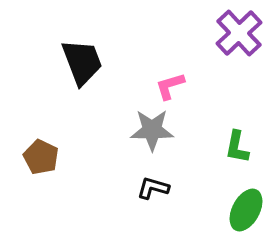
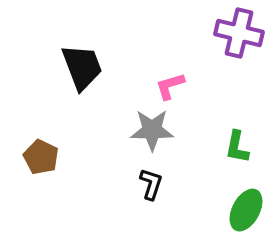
purple cross: rotated 33 degrees counterclockwise
black trapezoid: moved 5 px down
black L-shape: moved 2 px left, 4 px up; rotated 92 degrees clockwise
